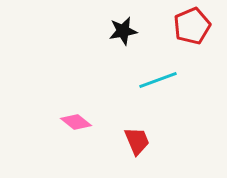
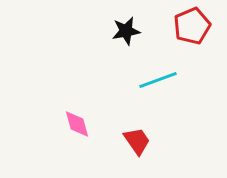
black star: moved 3 px right
pink diamond: moved 1 px right, 2 px down; rotated 36 degrees clockwise
red trapezoid: rotated 12 degrees counterclockwise
